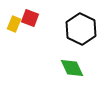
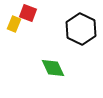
red square: moved 2 px left, 5 px up
green diamond: moved 19 px left
